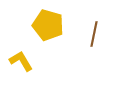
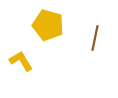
brown line: moved 1 px right, 4 px down
